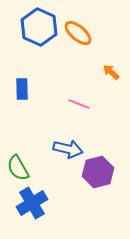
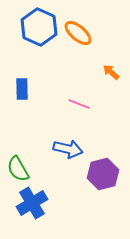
green semicircle: moved 1 px down
purple hexagon: moved 5 px right, 2 px down
